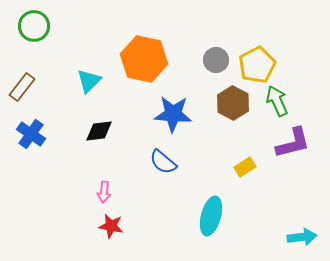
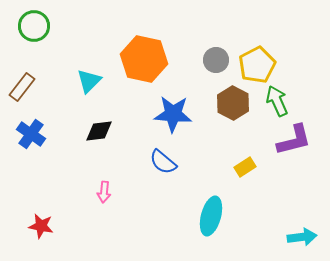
purple L-shape: moved 1 px right, 3 px up
red star: moved 70 px left
